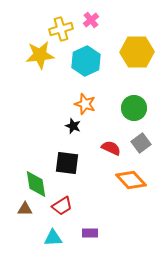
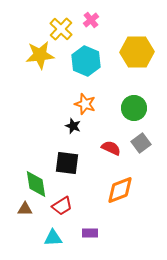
yellow cross: rotated 30 degrees counterclockwise
cyan hexagon: rotated 12 degrees counterclockwise
orange diamond: moved 11 px left, 10 px down; rotated 68 degrees counterclockwise
